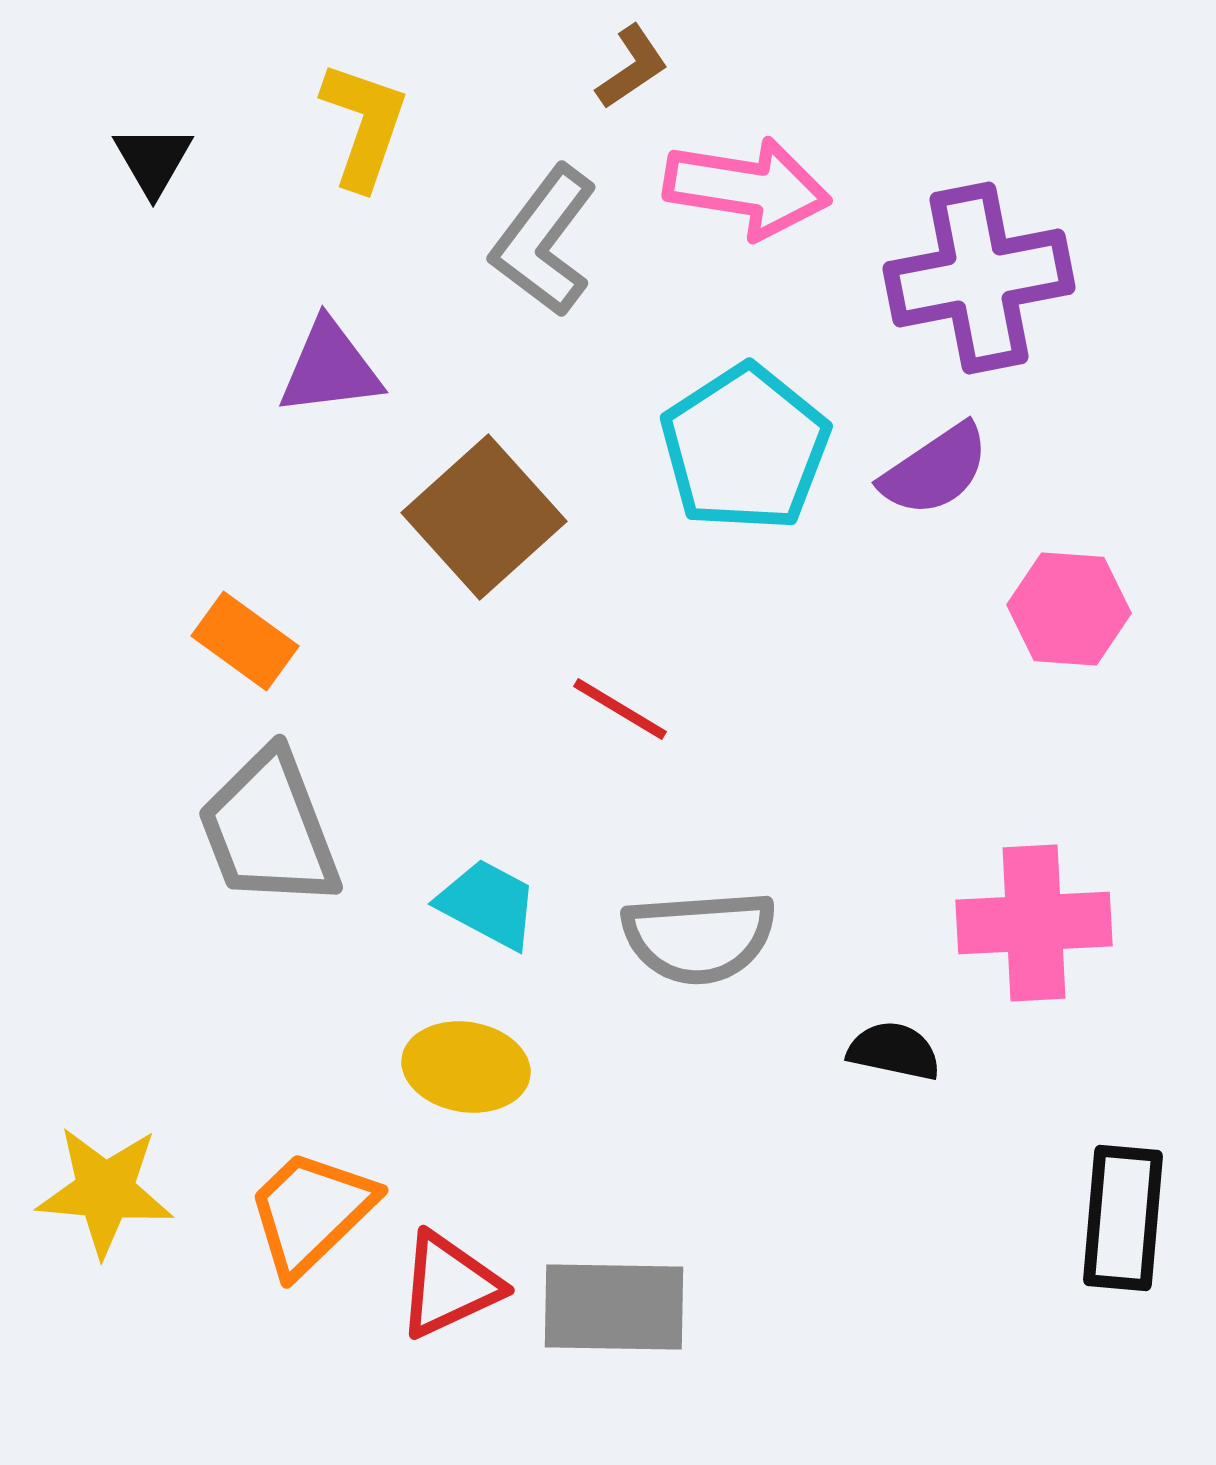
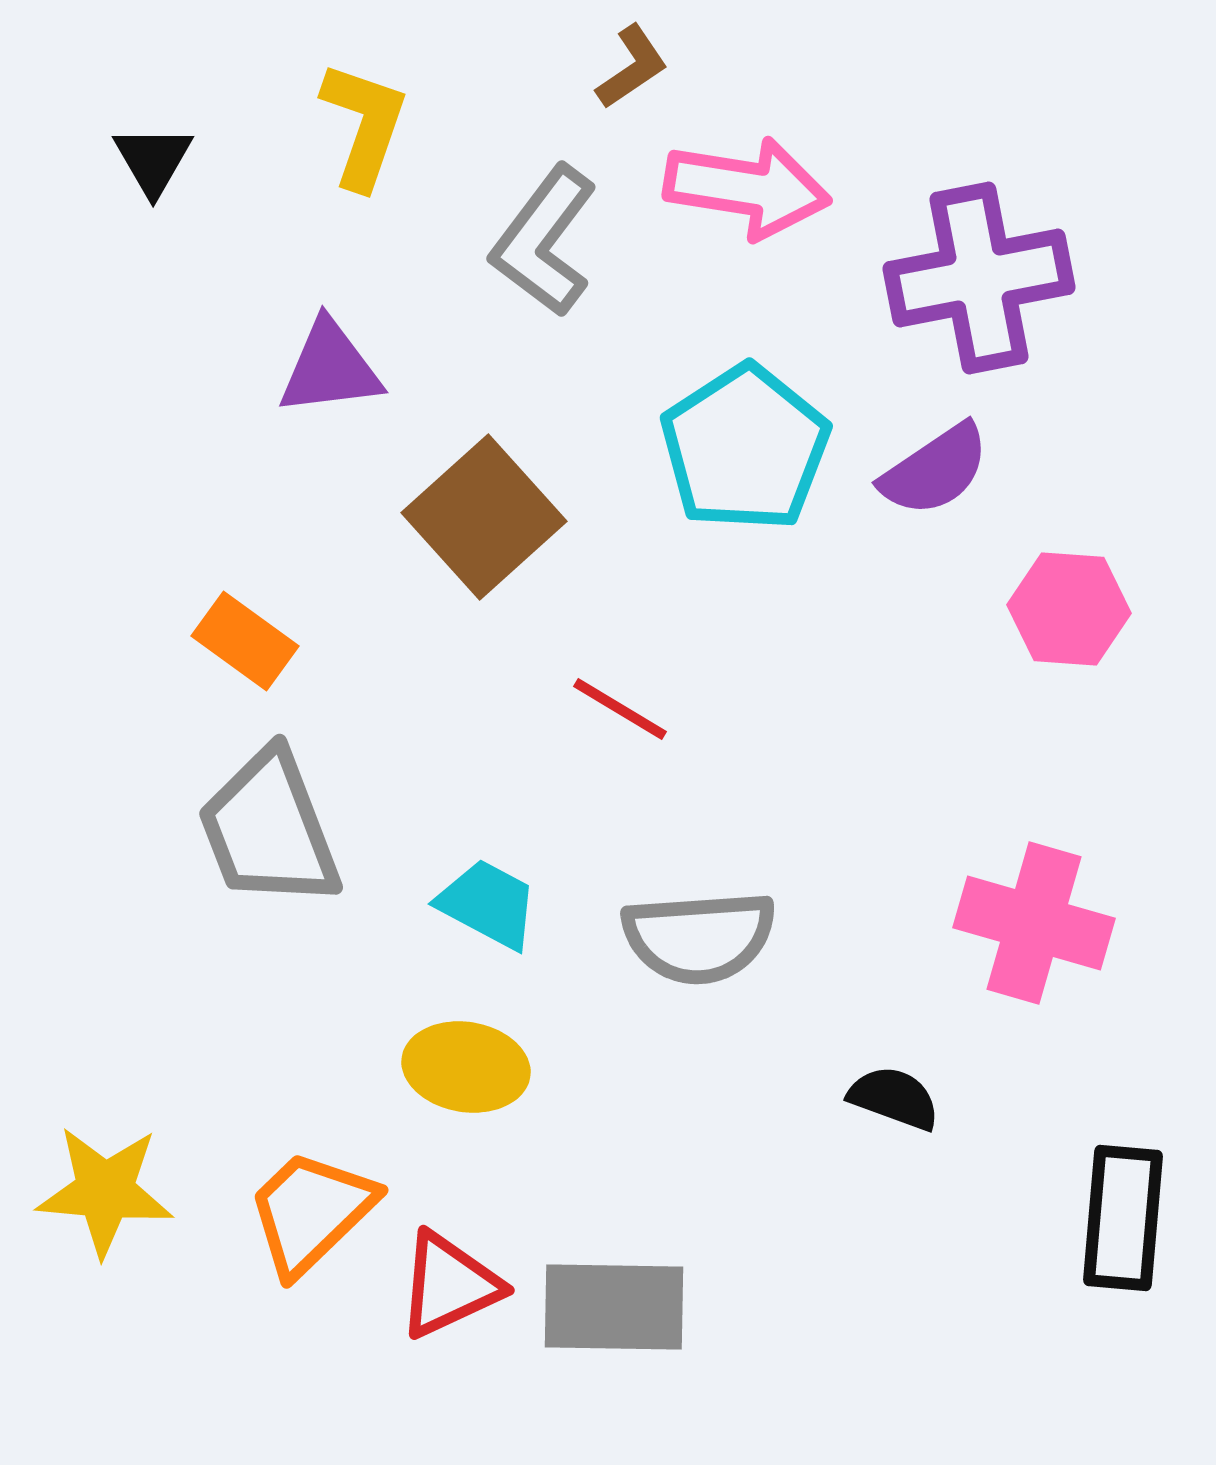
pink cross: rotated 19 degrees clockwise
black semicircle: moved 47 px down; rotated 8 degrees clockwise
